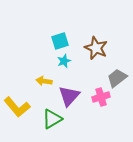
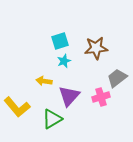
brown star: rotated 30 degrees counterclockwise
